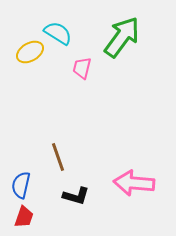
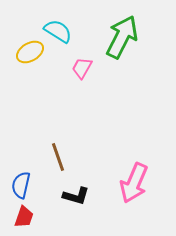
cyan semicircle: moved 2 px up
green arrow: rotated 9 degrees counterclockwise
pink trapezoid: rotated 15 degrees clockwise
pink arrow: rotated 72 degrees counterclockwise
